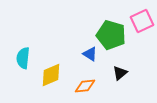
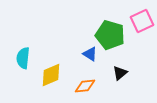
green pentagon: moved 1 px left
